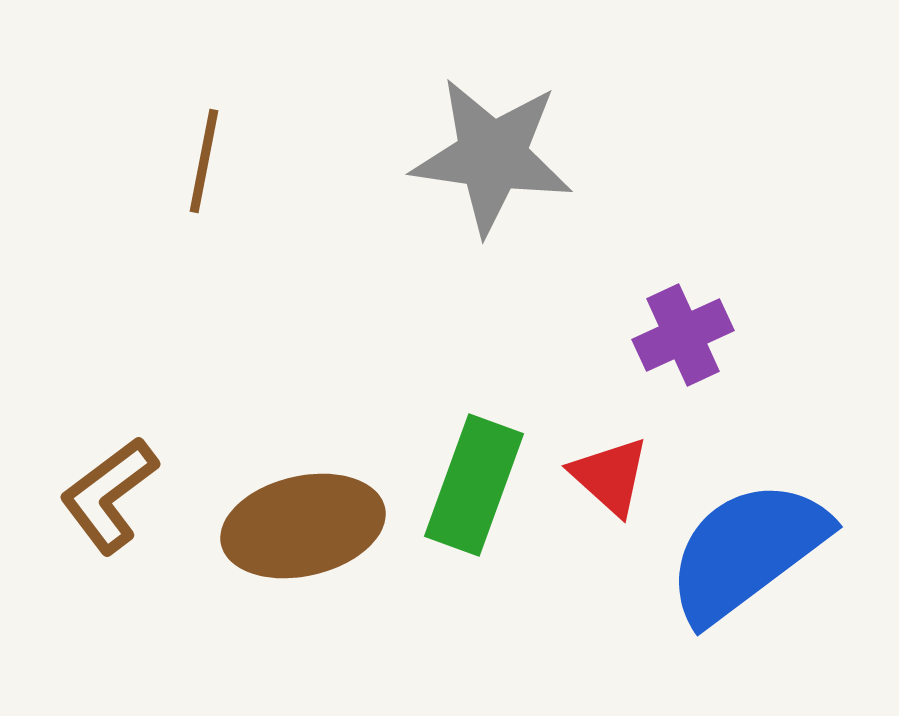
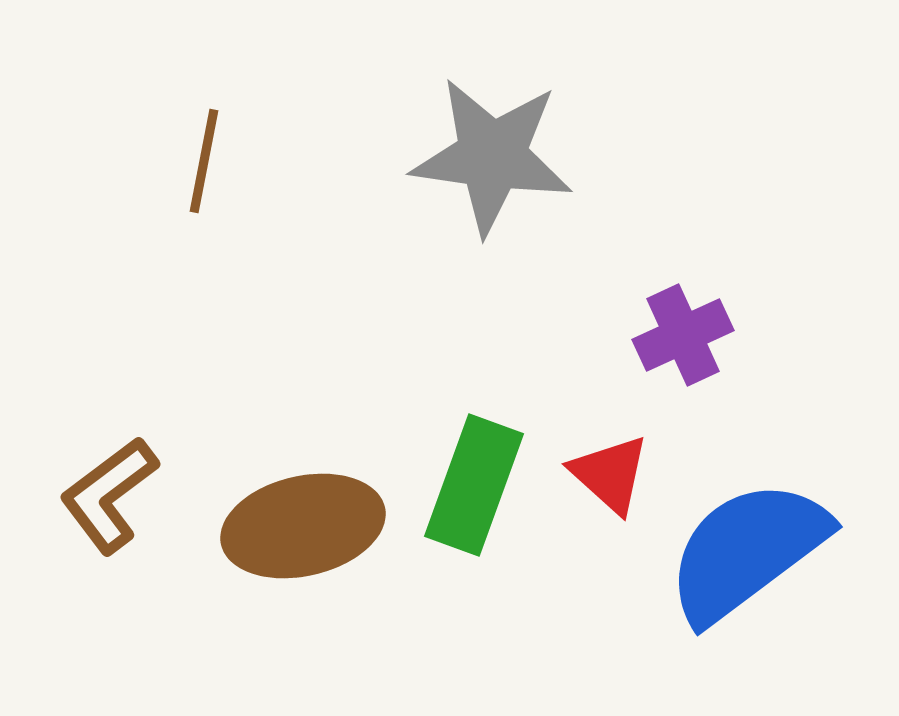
red triangle: moved 2 px up
